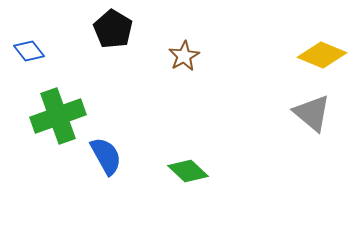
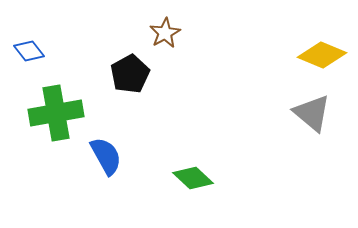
black pentagon: moved 17 px right, 45 px down; rotated 12 degrees clockwise
brown star: moved 19 px left, 23 px up
green cross: moved 2 px left, 3 px up; rotated 10 degrees clockwise
green diamond: moved 5 px right, 7 px down
